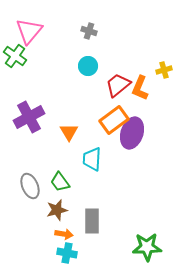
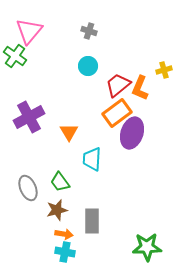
orange rectangle: moved 3 px right, 7 px up
gray ellipse: moved 2 px left, 2 px down
cyan cross: moved 2 px left, 1 px up
